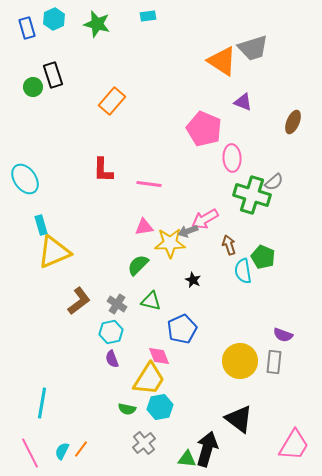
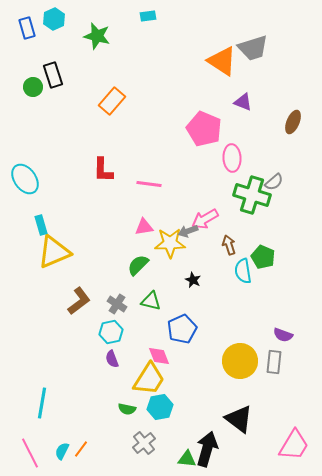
green star at (97, 24): moved 12 px down
